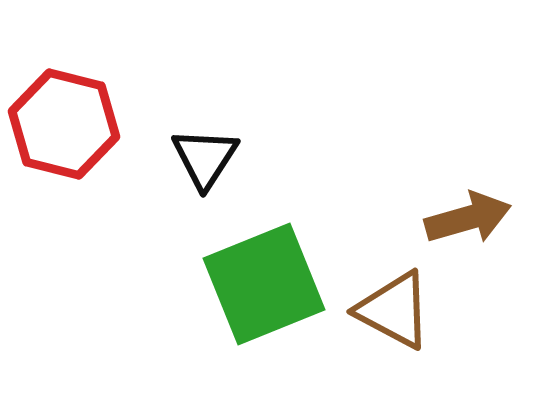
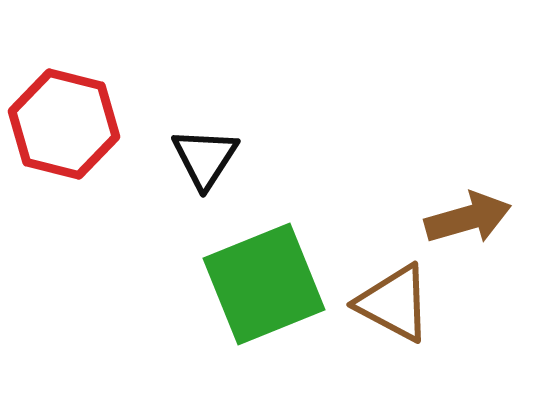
brown triangle: moved 7 px up
